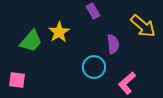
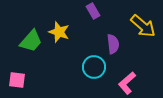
yellow star: rotated 20 degrees counterclockwise
